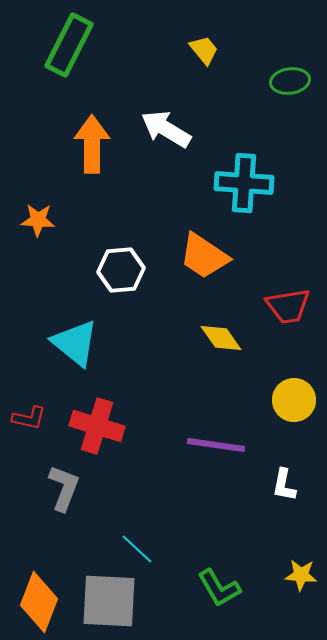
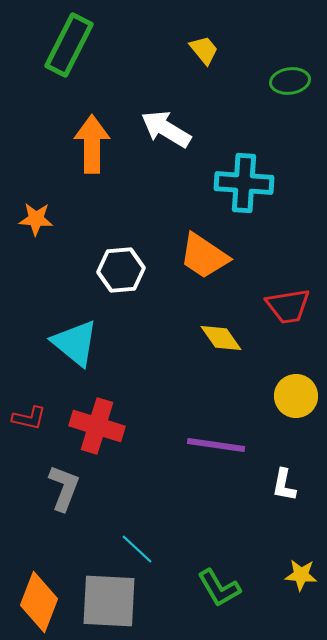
orange star: moved 2 px left, 1 px up
yellow circle: moved 2 px right, 4 px up
